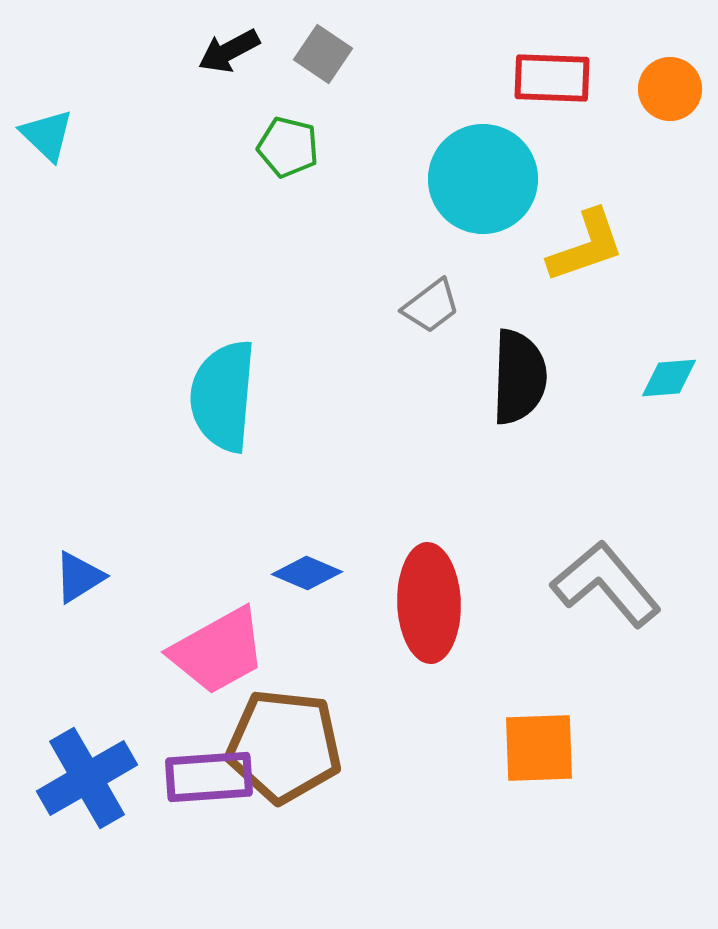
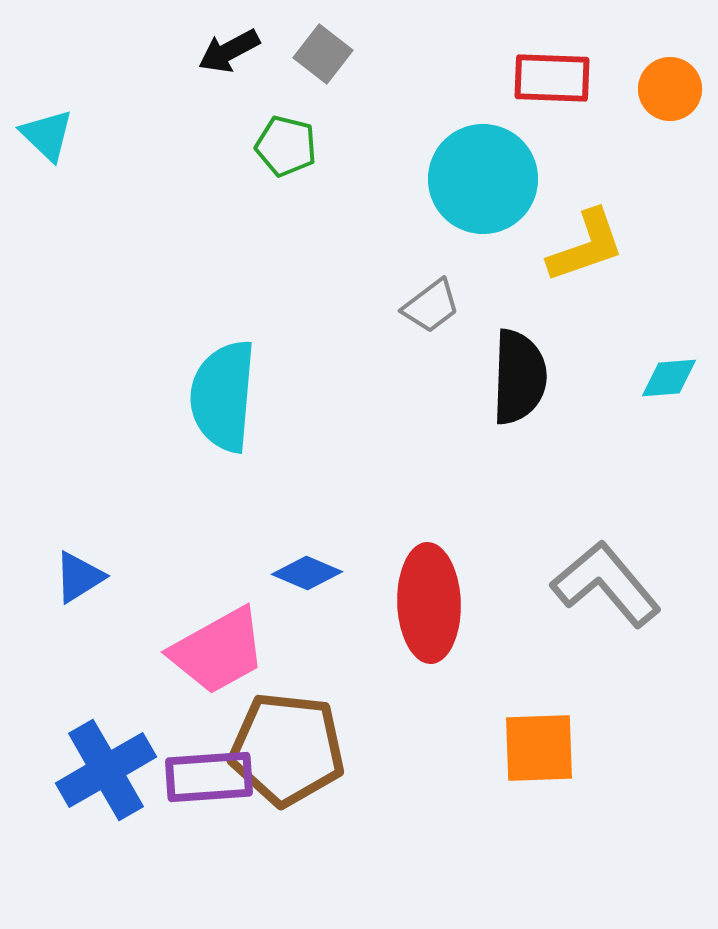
gray square: rotated 4 degrees clockwise
green pentagon: moved 2 px left, 1 px up
brown pentagon: moved 3 px right, 3 px down
blue cross: moved 19 px right, 8 px up
